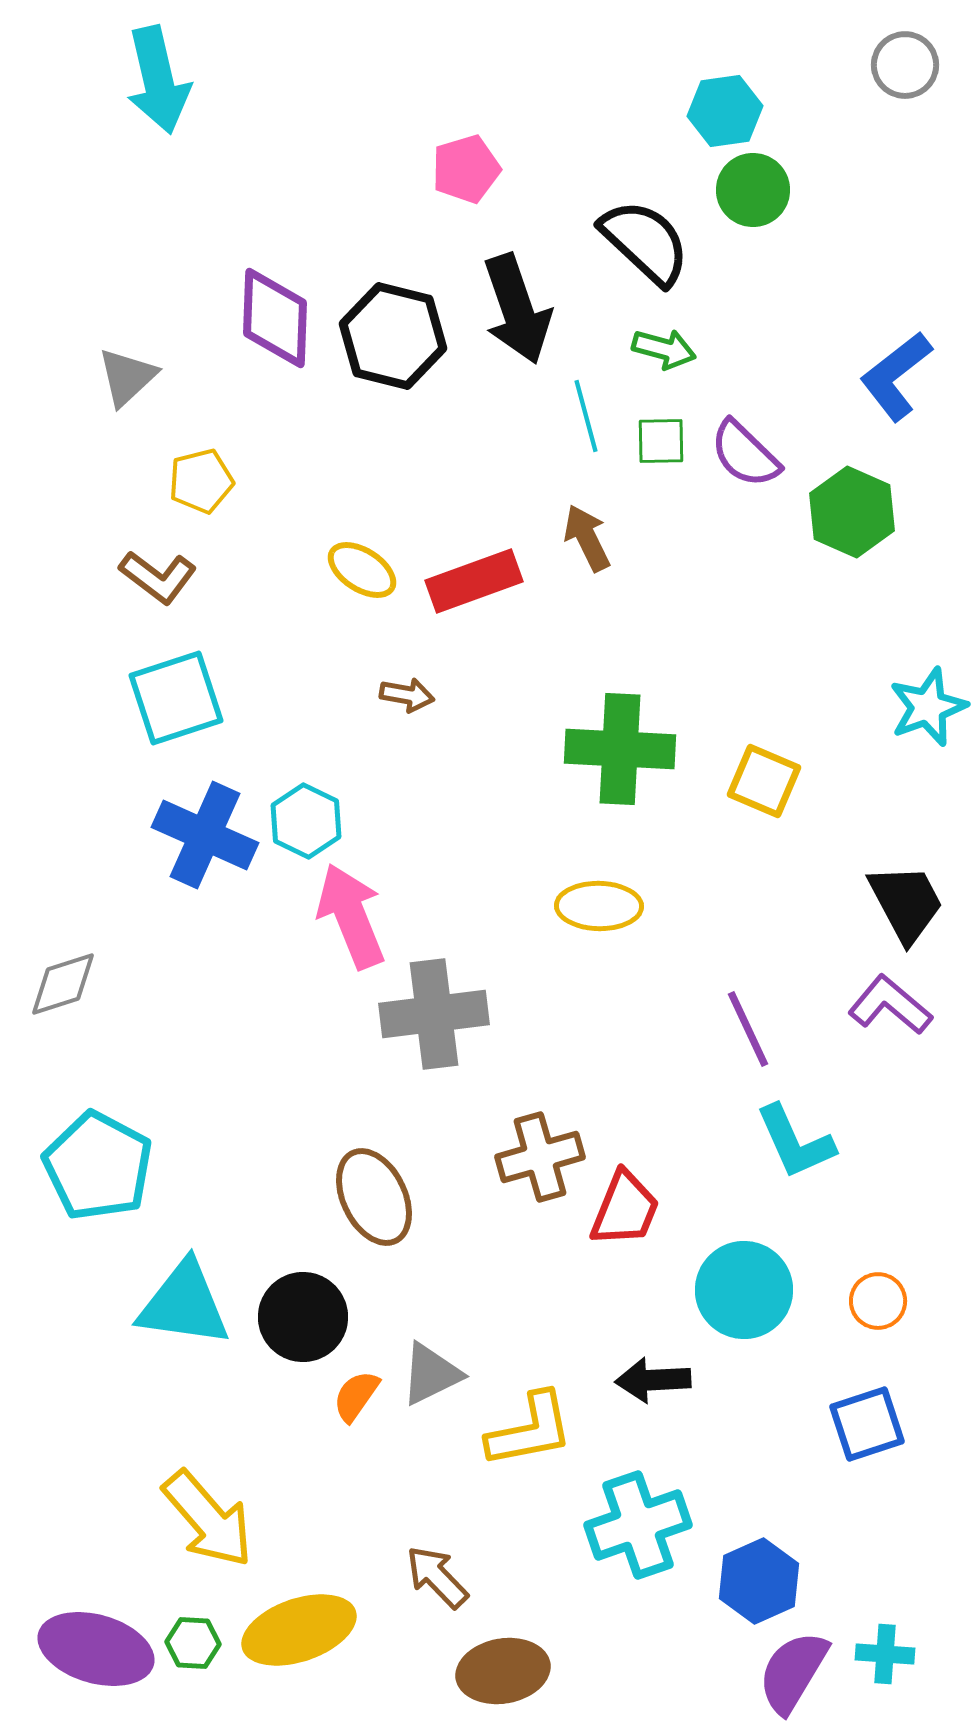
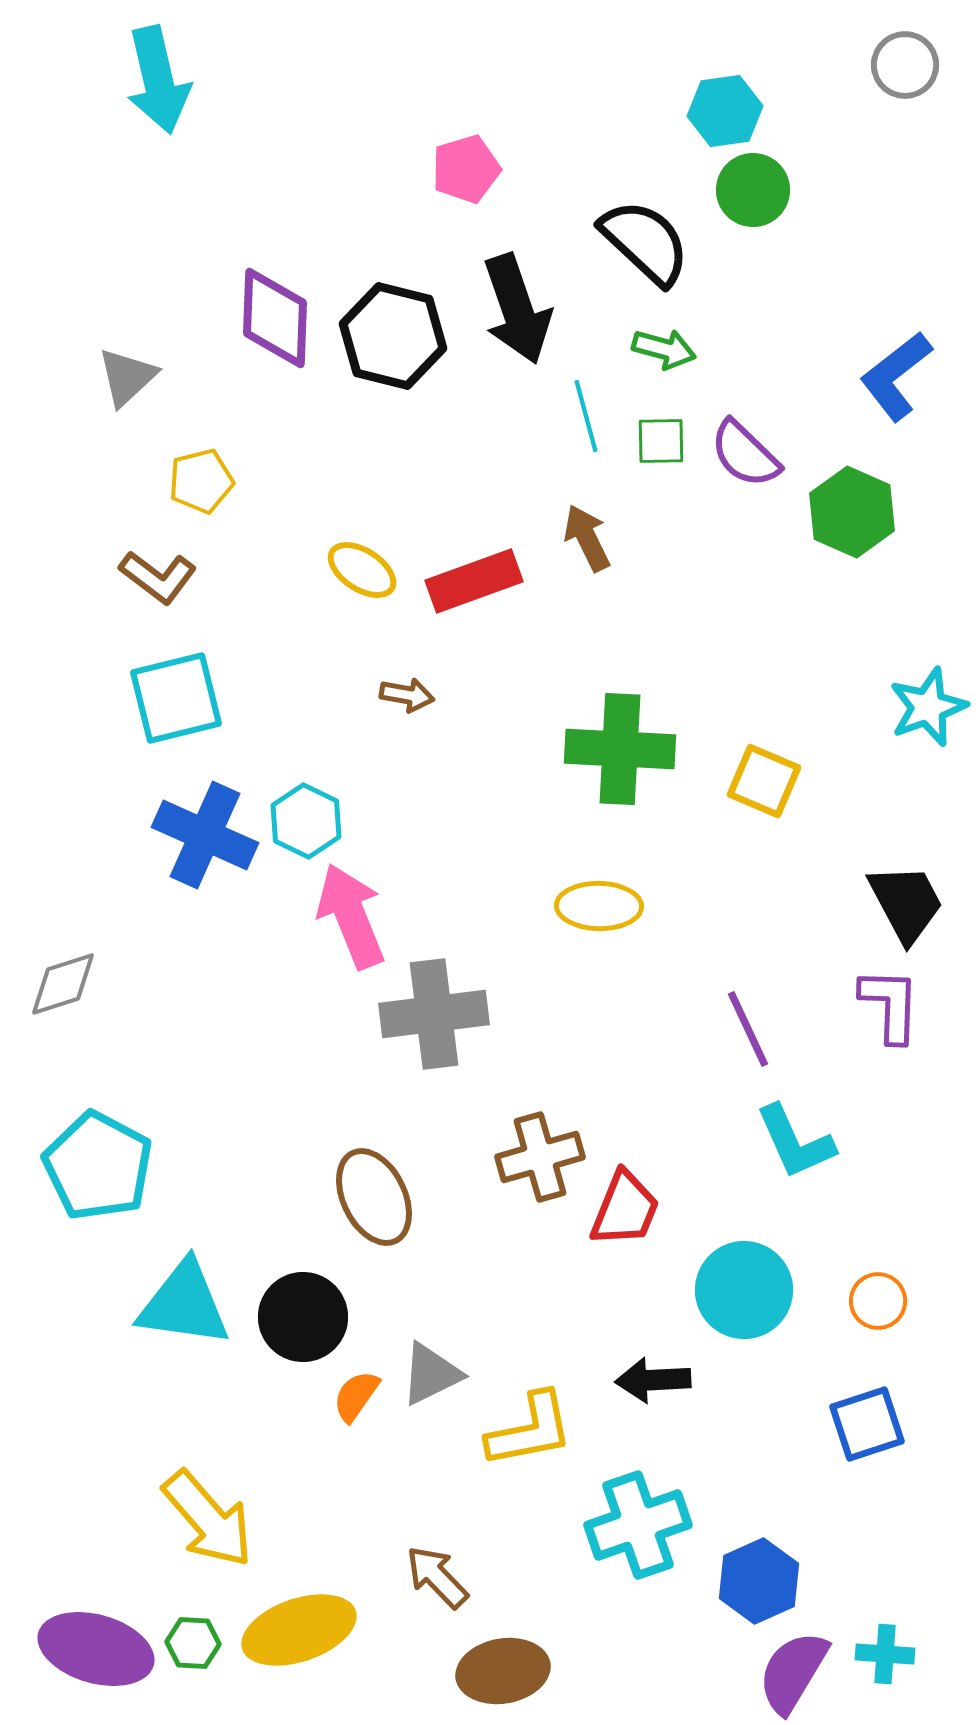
cyan square at (176, 698): rotated 4 degrees clockwise
purple L-shape at (890, 1005): rotated 52 degrees clockwise
